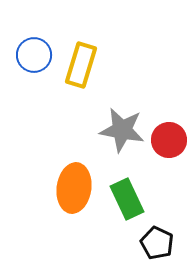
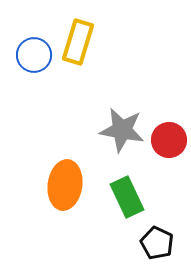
yellow rectangle: moved 3 px left, 23 px up
orange ellipse: moved 9 px left, 3 px up
green rectangle: moved 2 px up
